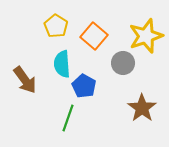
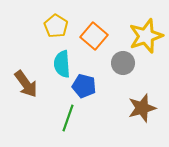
brown arrow: moved 1 px right, 4 px down
blue pentagon: rotated 15 degrees counterclockwise
brown star: rotated 20 degrees clockwise
